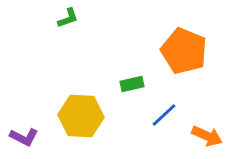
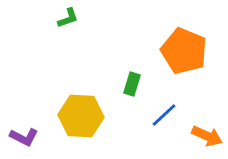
green rectangle: rotated 60 degrees counterclockwise
